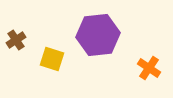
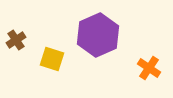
purple hexagon: rotated 18 degrees counterclockwise
